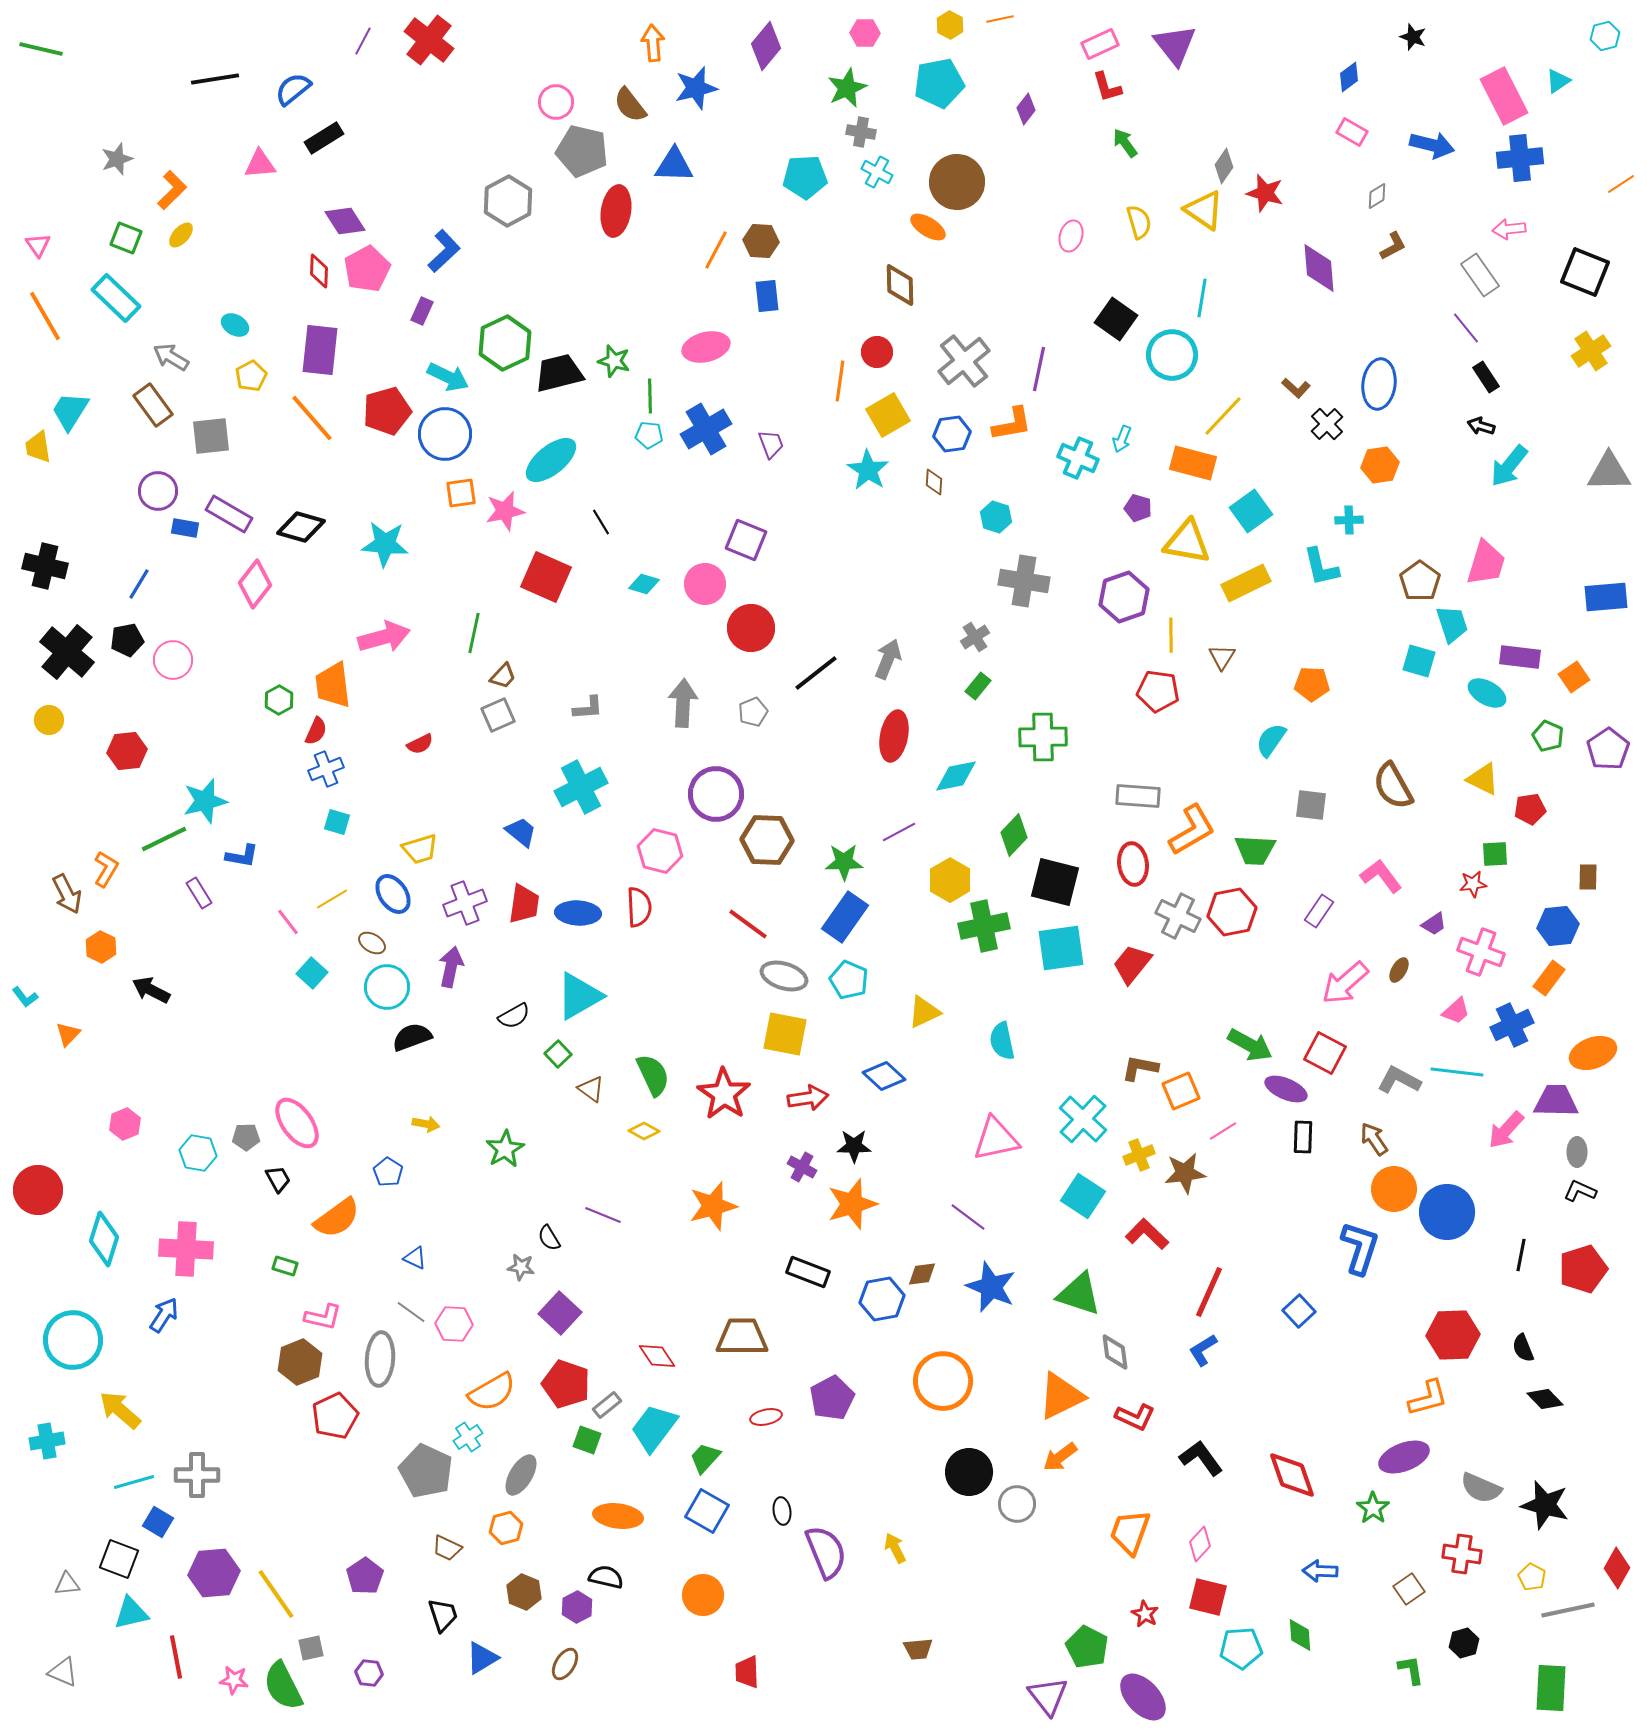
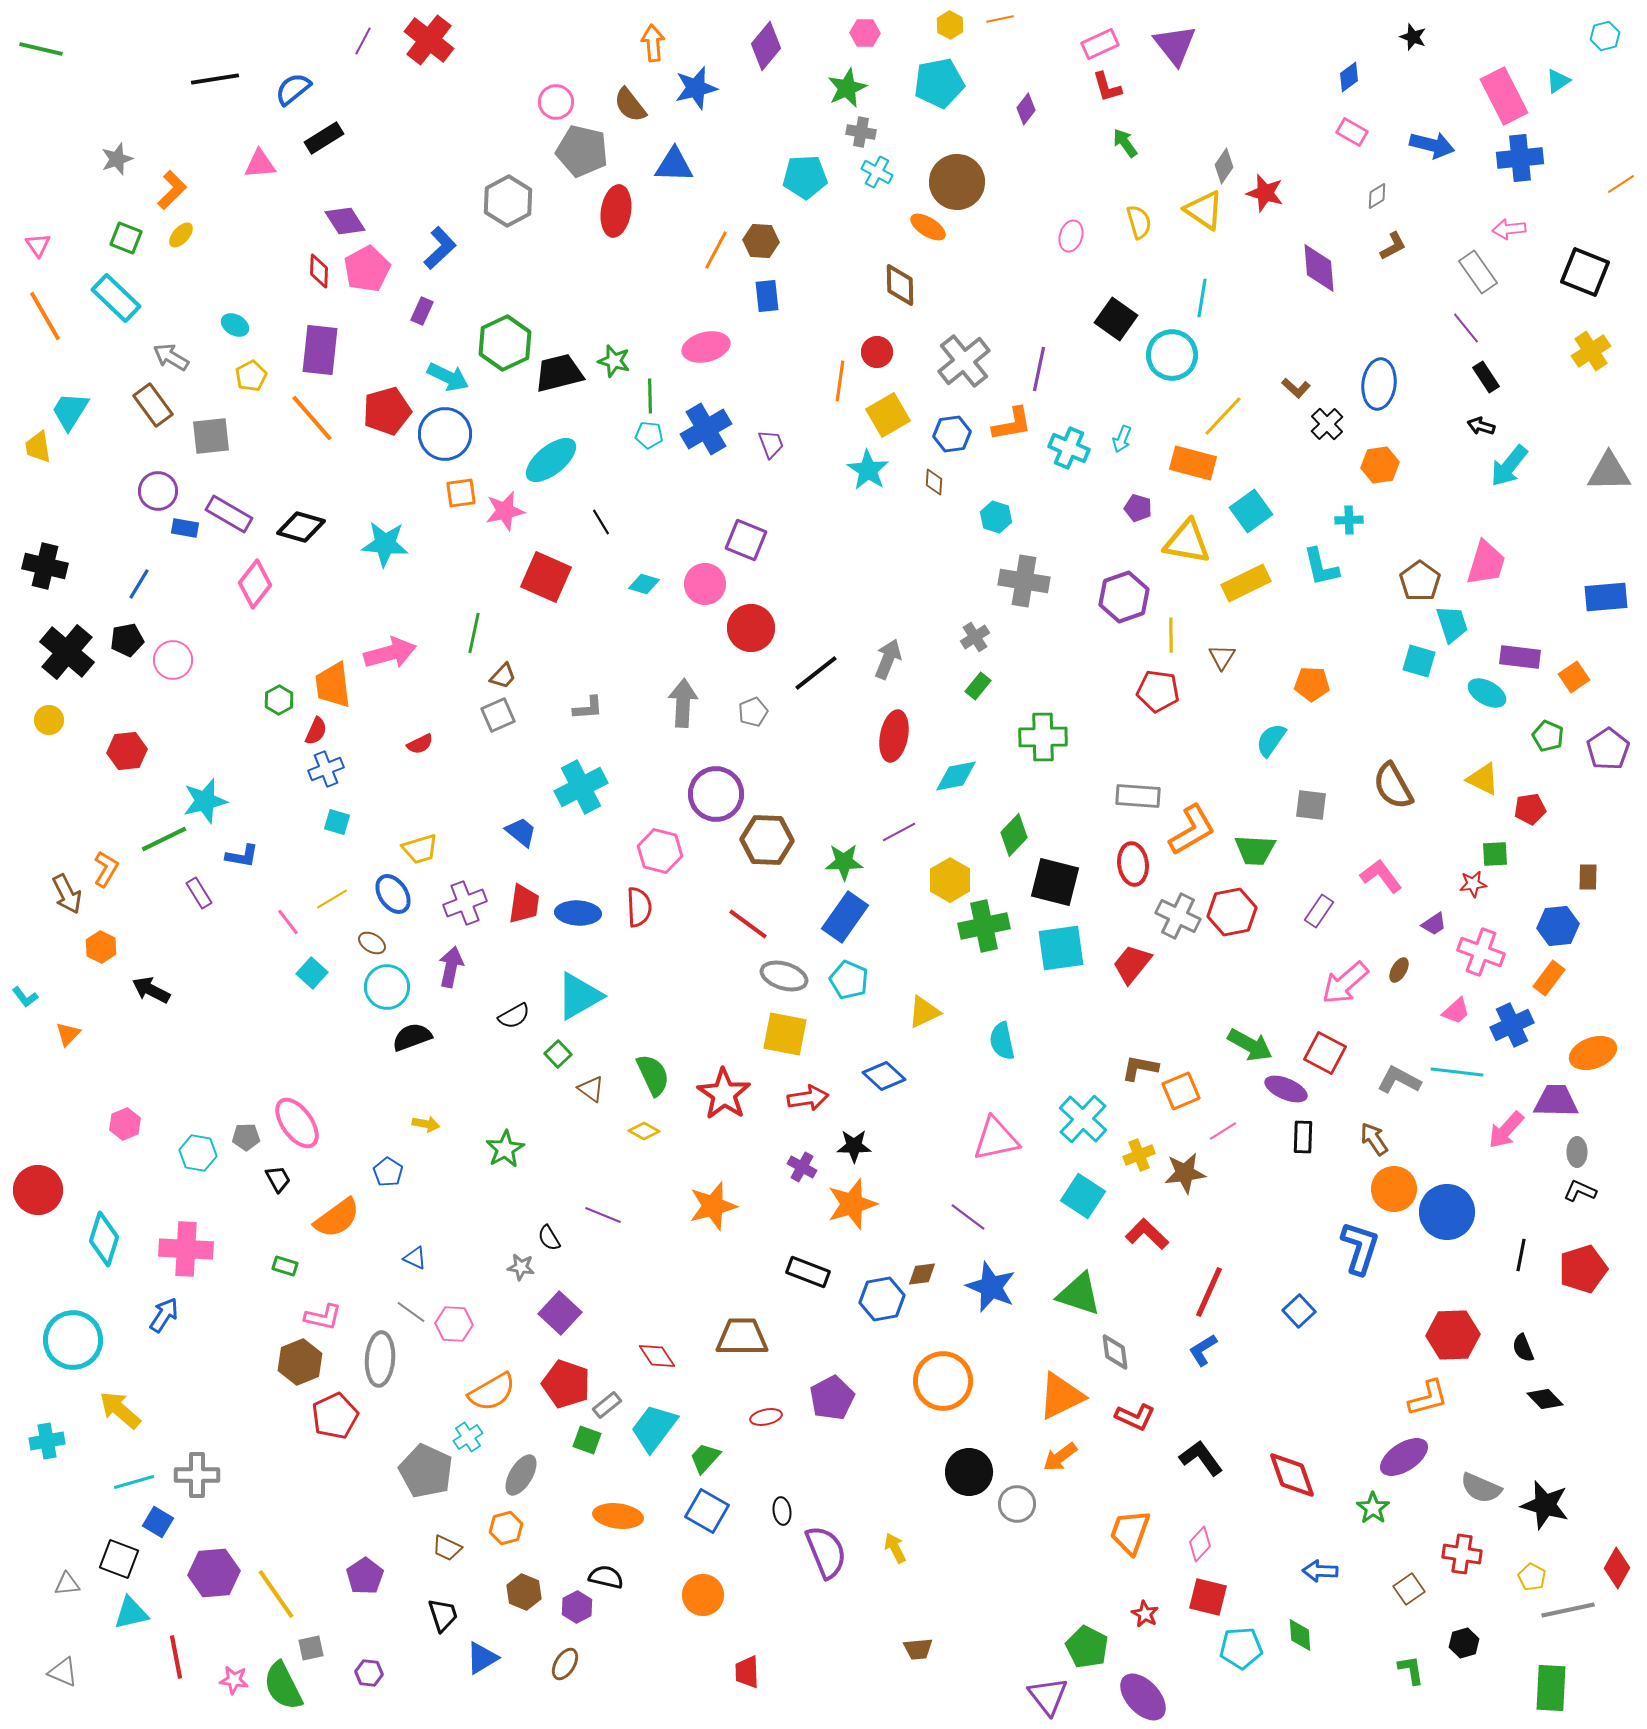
blue L-shape at (444, 251): moved 4 px left, 3 px up
gray rectangle at (1480, 275): moved 2 px left, 3 px up
cyan cross at (1078, 458): moved 9 px left, 10 px up
pink arrow at (384, 637): moved 6 px right, 16 px down
purple ellipse at (1404, 1457): rotated 12 degrees counterclockwise
